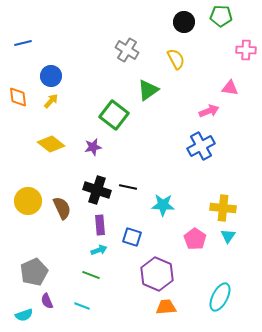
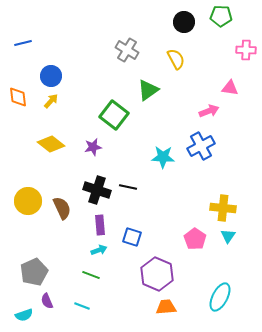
cyan star: moved 48 px up
